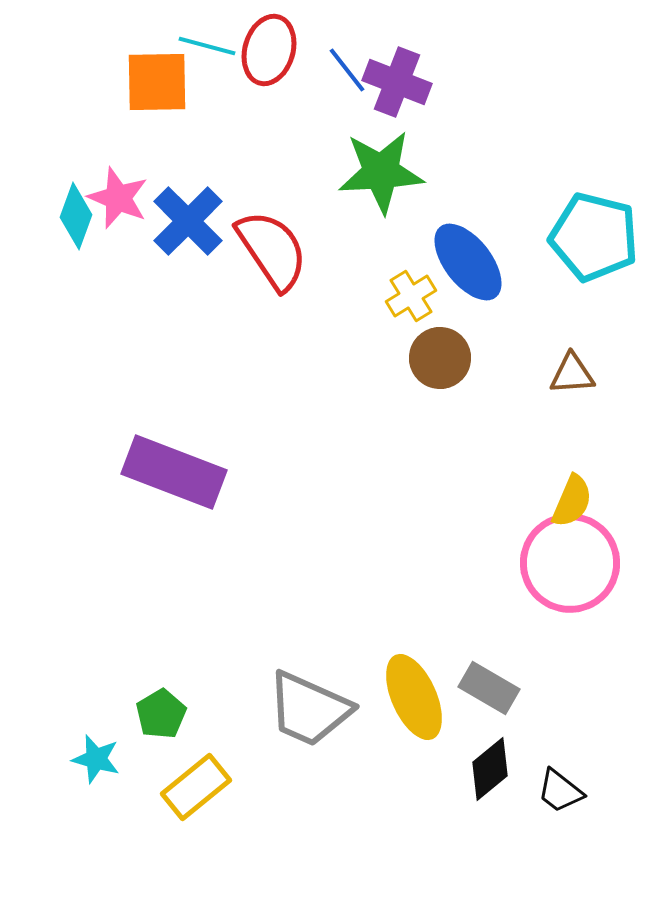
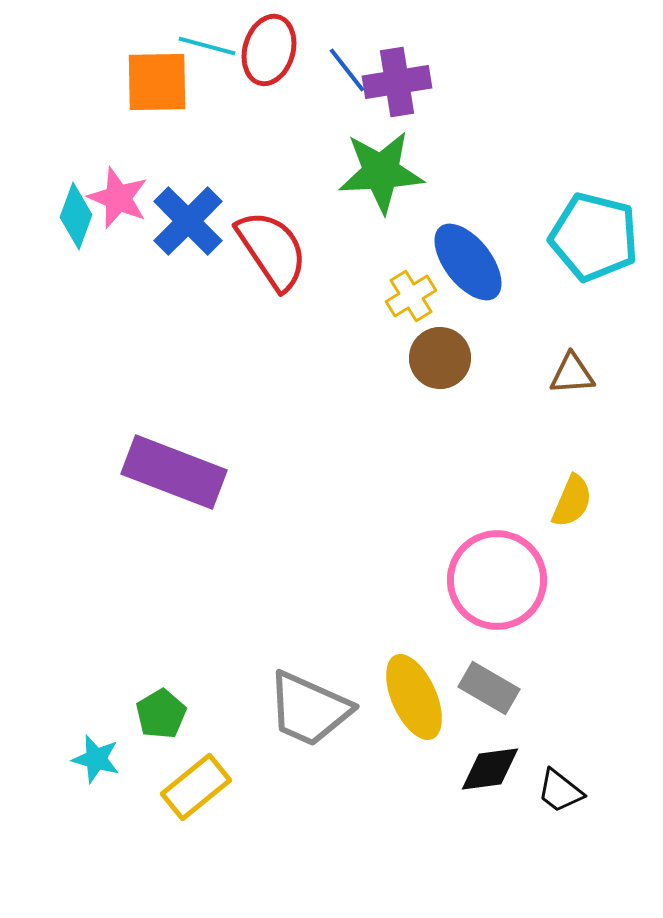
purple cross: rotated 30 degrees counterclockwise
pink circle: moved 73 px left, 17 px down
black diamond: rotated 32 degrees clockwise
